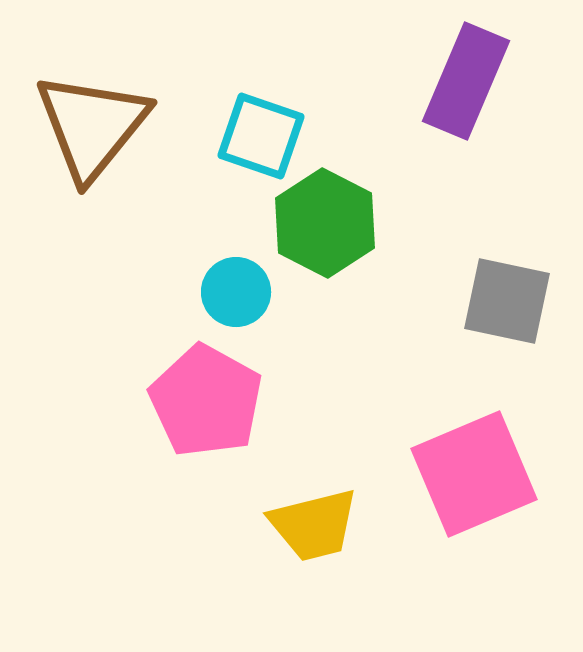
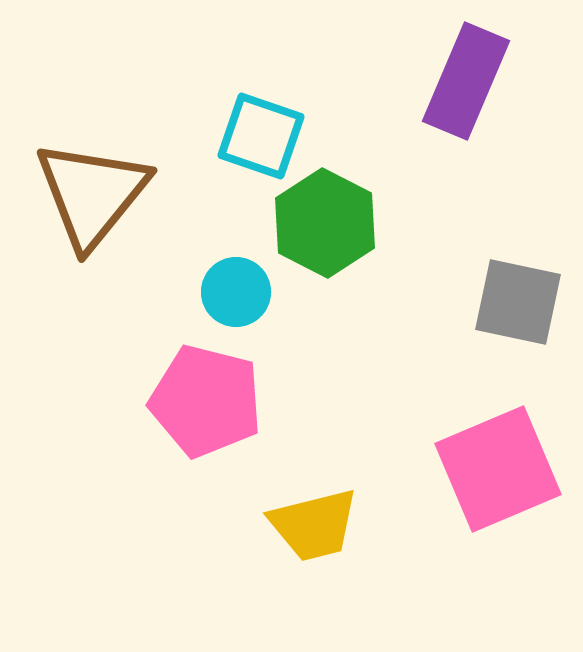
brown triangle: moved 68 px down
gray square: moved 11 px right, 1 px down
pink pentagon: rotated 15 degrees counterclockwise
pink square: moved 24 px right, 5 px up
